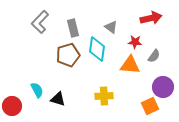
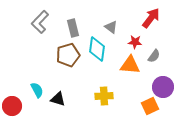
red arrow: rotated 40 degrees counterclockwise
